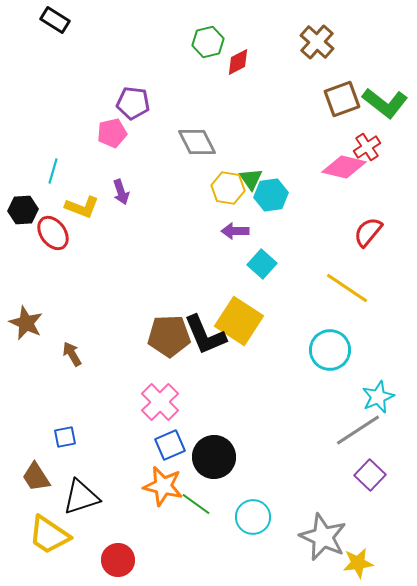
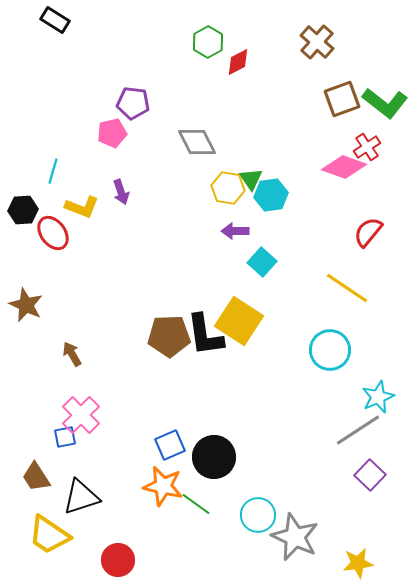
green hexagon at (208, 42): rotated 16 degrees counterclockwise
pink diamond at (344, 167): rotated 6 degrees clockwise
cyan square at (262, 264): moved 2 px up
brown star at (26, 323): moved 18 px up
black L-shape at (205, 335): rotated 15 degrees clockwise
pink cross at (160, 402): moved 79 px left, 13 px down
cyan circle at (253, 517): moved 5 px right, 2 px up
gray star at (323, 537): moved 28 px left
